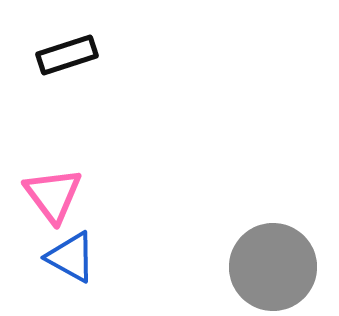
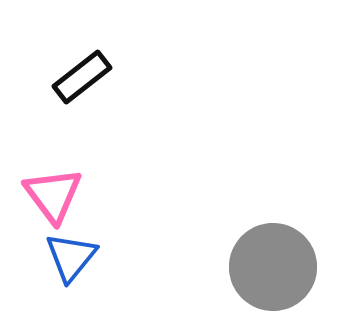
black rectangle: moved 15 px right, 22 px down; rotated 20 degrees counterclockwise
blue triangle: rotated 40 degrees clockwise
